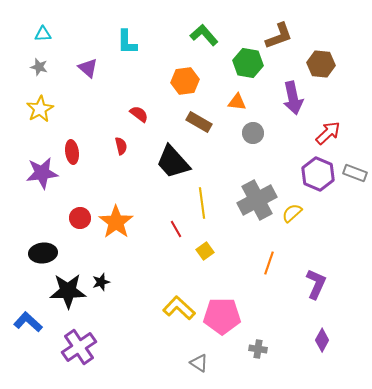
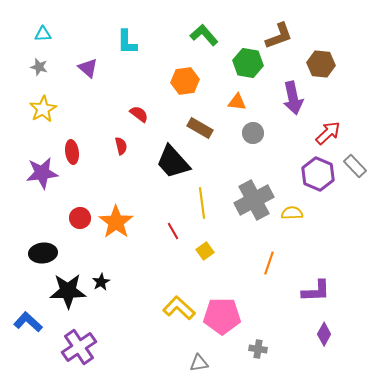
yellow star at (40, 109): moved 3 px right
brown rectangle at (199, 122): moved 1 px right, 6 px down
gray rectangle at (355, 173): moved 7 px up; rotated 25 degrees clockwise
gray cross at (257, 200): moved 3 px left
yellow semicircle at (292, 213): rotated 40 degrees clockwise
red line at (176, 229): moved 3 px left, 2 px down
black star at (101, 282): rotated 12 degrees counterclockwise
purple L-shape at (316, 284): moved 7 px down; rotated 64 degrees clockwise
purple diamond at (322, 340): moved 2 px right, 6 px up
gray triangle at (199, 363): rotated 42 degrees counterclockwise
